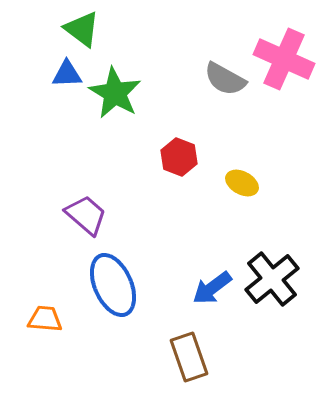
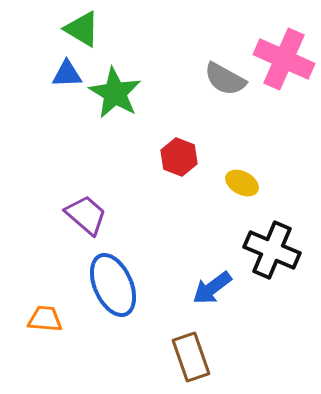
green triangle: rotated 6 degrees counterclockwise
black cross: moved 29 px up; rotated 28 degrees counterclockwise
brown rectangle: moved 2 px right
